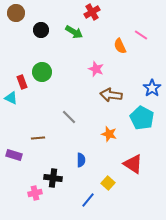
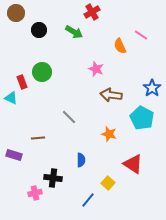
black circle: moved 2 px left
